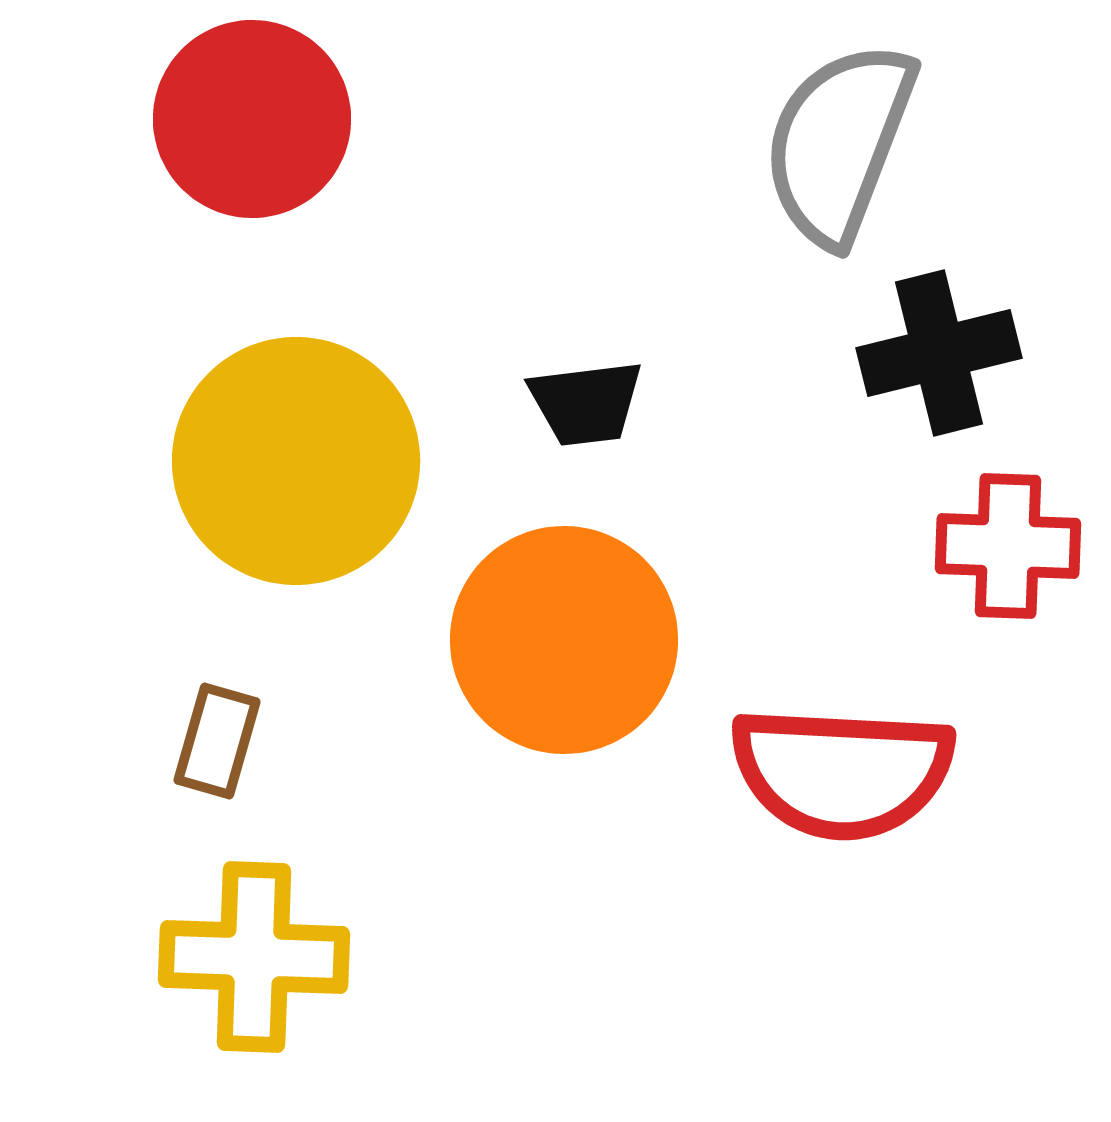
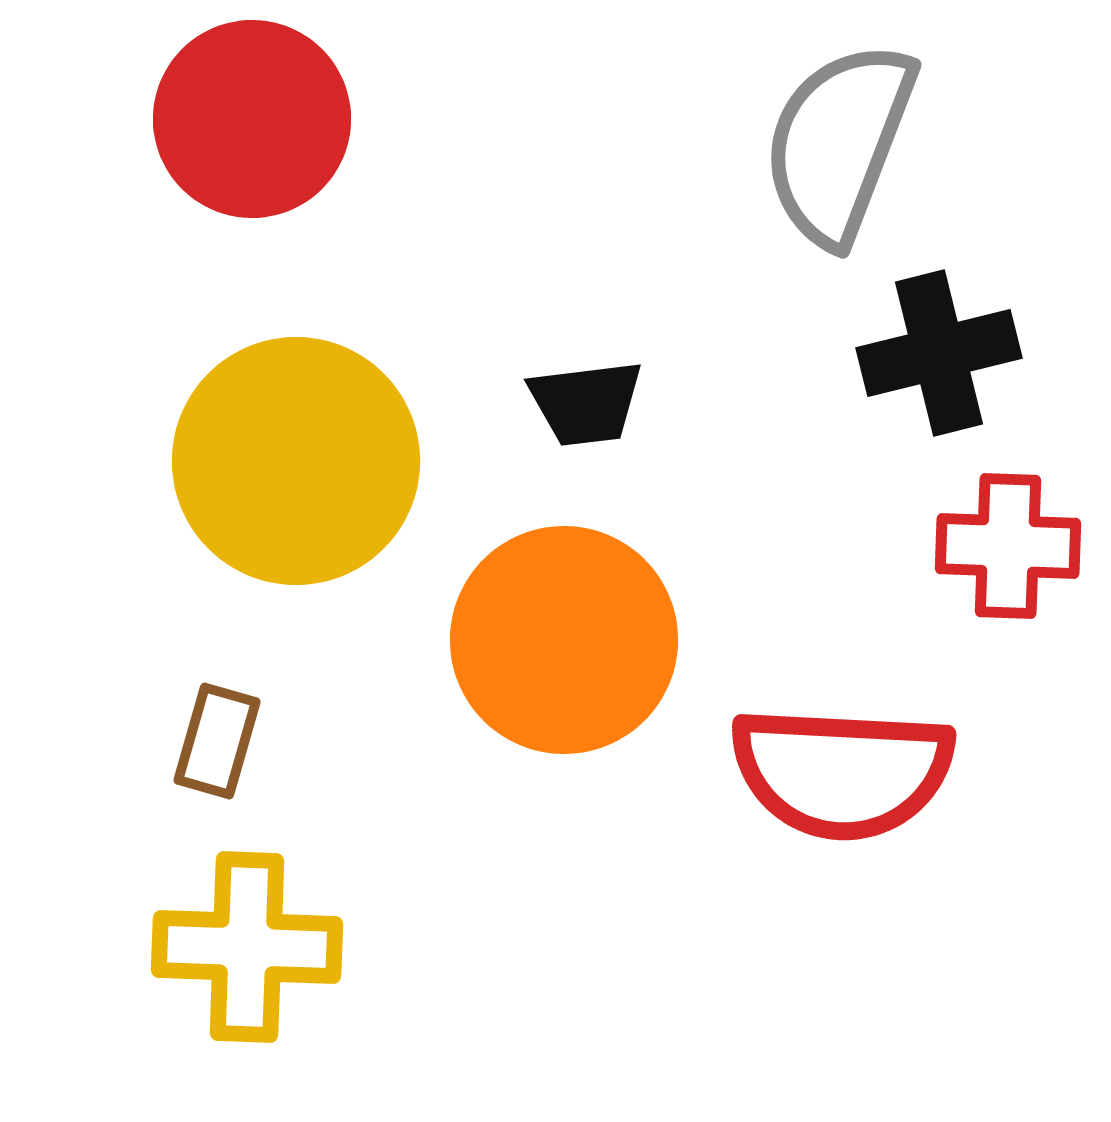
yellow cross: moved 7 px left, 10 px up
